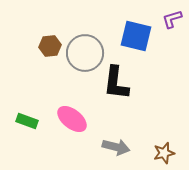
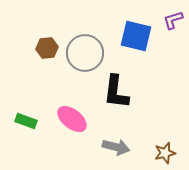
purple L-shape: moved 1 px right, 1 px down
brown hexagon: moved 3 px left, 2 px down
black L-shape: moved 9 px down
green rectangle: moved 1 px left
brown star: moved 1 px right
